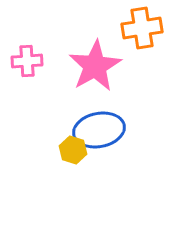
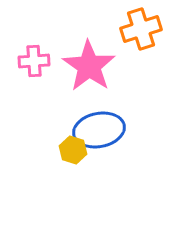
orange cross: moved 1 px left, 1 px down; rotated 9 degrees counterclockwise
pink cross: moved 7 px right
pink star: moved 6 px left; rotated 8 degrees counterclockwise
